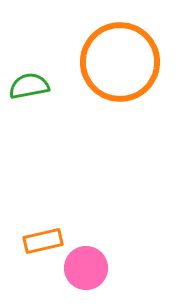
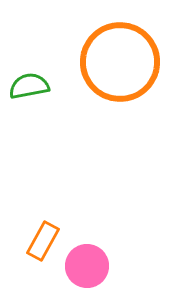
orange rectangle: rotated 48 degrees counterclockwise
pink circle: moved 1 px right, 2 px up
